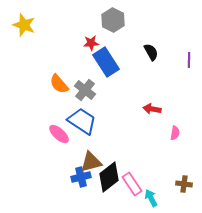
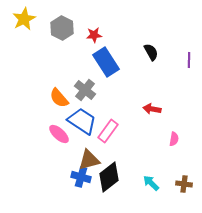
gray hexagon: moved 51 px left, 8 px down
yellow star: moved 6 px up; rotated 25 degrees clockwise
red star: moved 3 px right, 8 px up
orange semicircle: moved 14 px down
pink semicircle: moved 1 px left, 6 px down
brown triangle: moved 2 px left, 2 px up
blue cross: rotated 30 degrees clockwise
pink rectangle: moved 24 px left, 53 px up; rotated 70 degrees clockwise
cyan arrow: moved 15 px up; rotated 18 degrees counterclockwise
